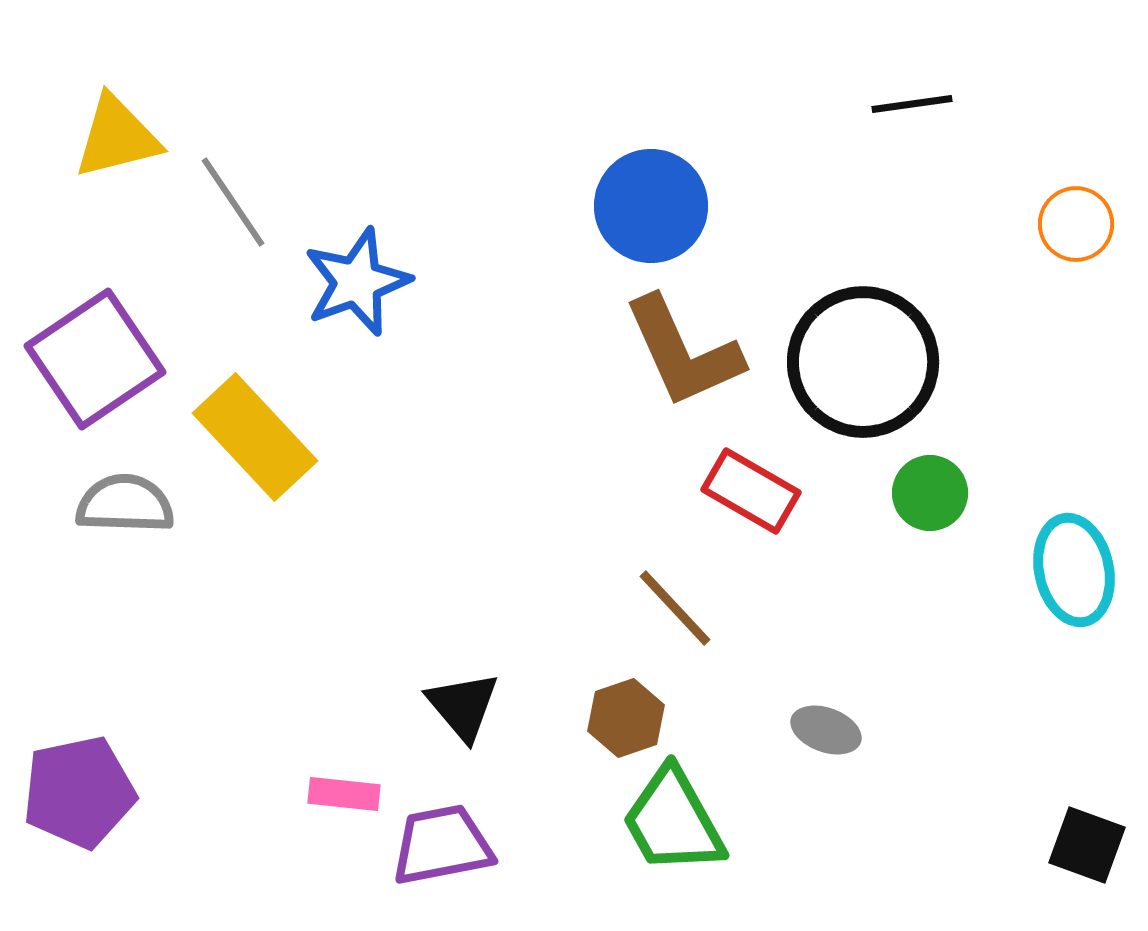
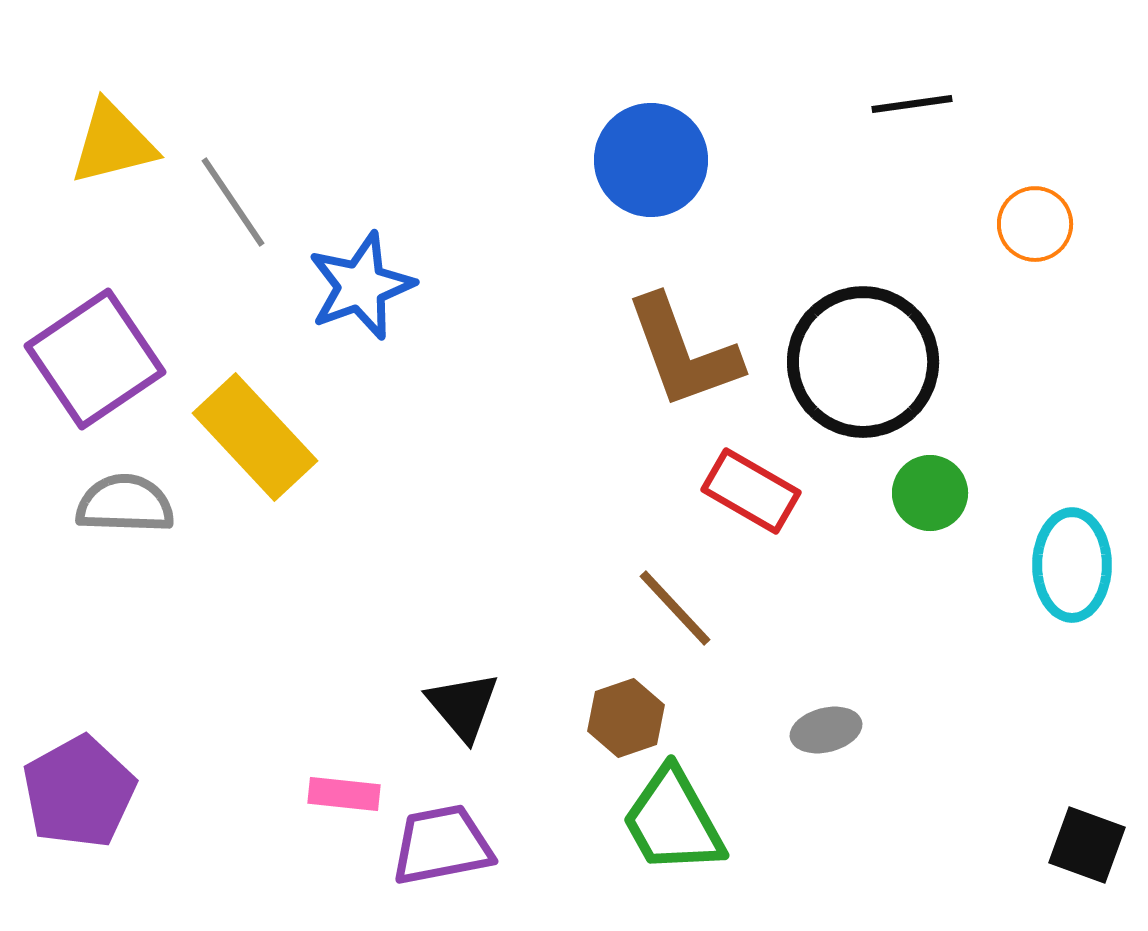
yellow triangle: moved 4 px left, 6 px down
blue circle: moved 46 px up
orange circle: moved 41 px left
blue star: moved 4 px right, 4 px down
brown L-shape: rotated 4 degrees clockwise
cyan ellipse: moved 2 px left, 5 px up; rotated 12 degrees clockwise
gray ellipse: rotated 34 degrees counterclockwise
purple pentagon: rotated 17 degrees counterclockwise
